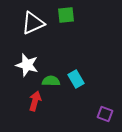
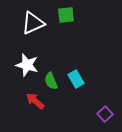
green semicircle: rotated 114 degrees counterclockwise
red arrow: rotated 66 degrees counterclockwise
purple square: rotated 28 degrees clockwise
